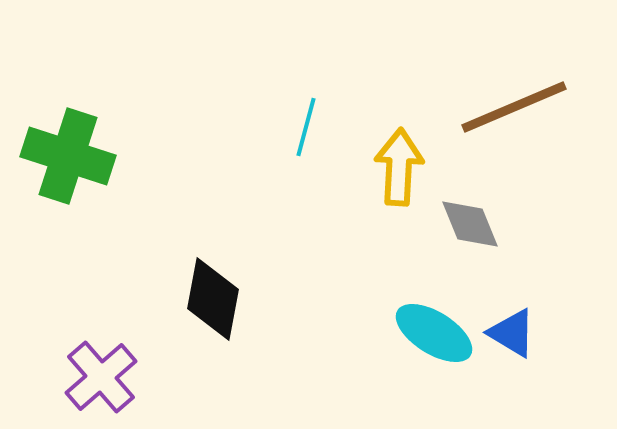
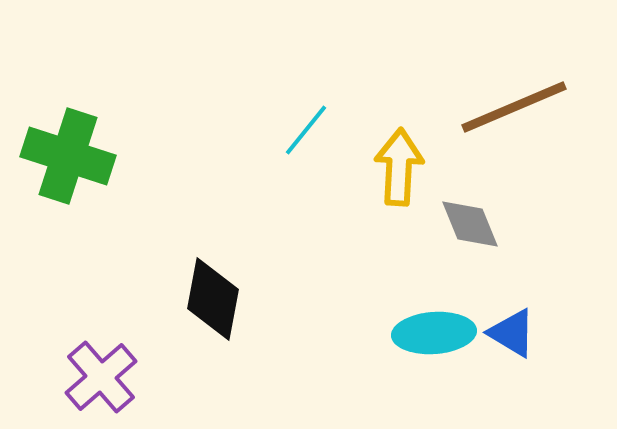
cyan line: moved 3 px down; rotated 24 degrees clockwise
cyan ellipse: rotated 36 degrees counterclockwise
